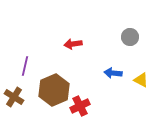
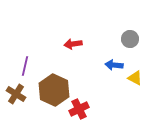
gray circle: moved 2 px down
blue arrow: moved 1 px right, 8 px up
yellow triangle: moved 6 px left, 2 px up
brown hexagon: rotated 12 degrees counterclockwise
brown cross: moved 2 px right, 3 px up
red cross: moved 1 px left, 3 px down
